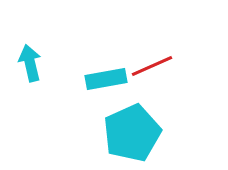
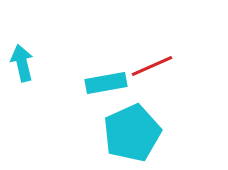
cyan arrow: moved 8 px left
cyan rectangle: moved 4 px down
